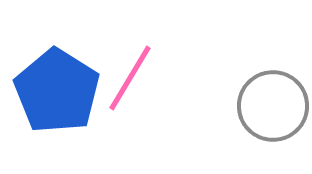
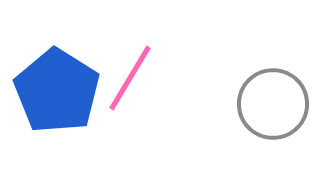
gray circle: moved 2 px up
